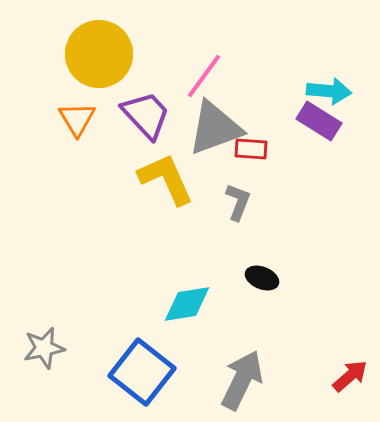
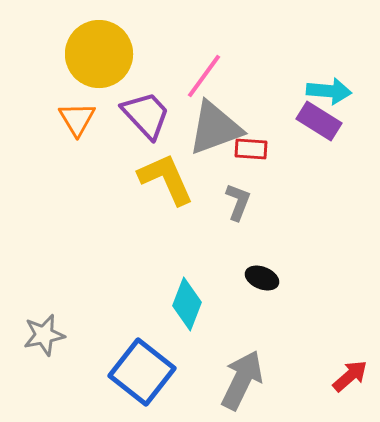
cyan diamond: rotated 60 degrees counterclockwise
gray star: moved 13 px up
